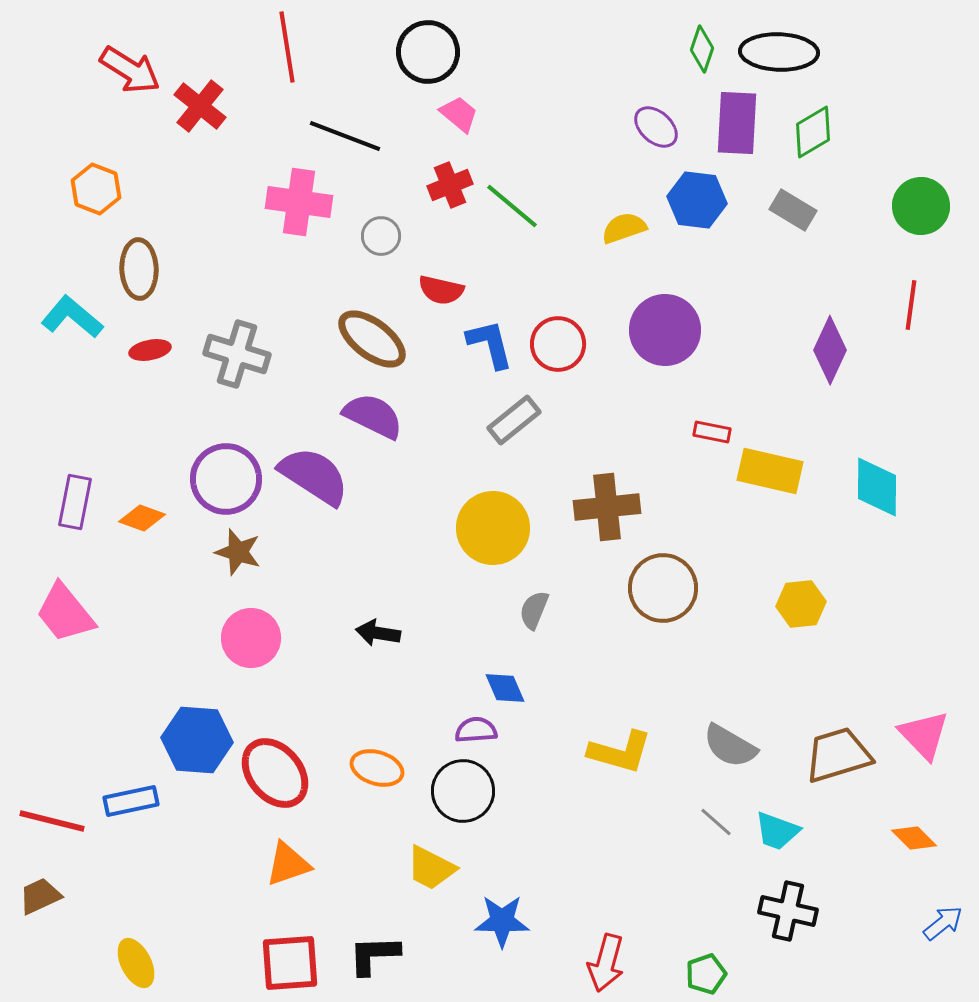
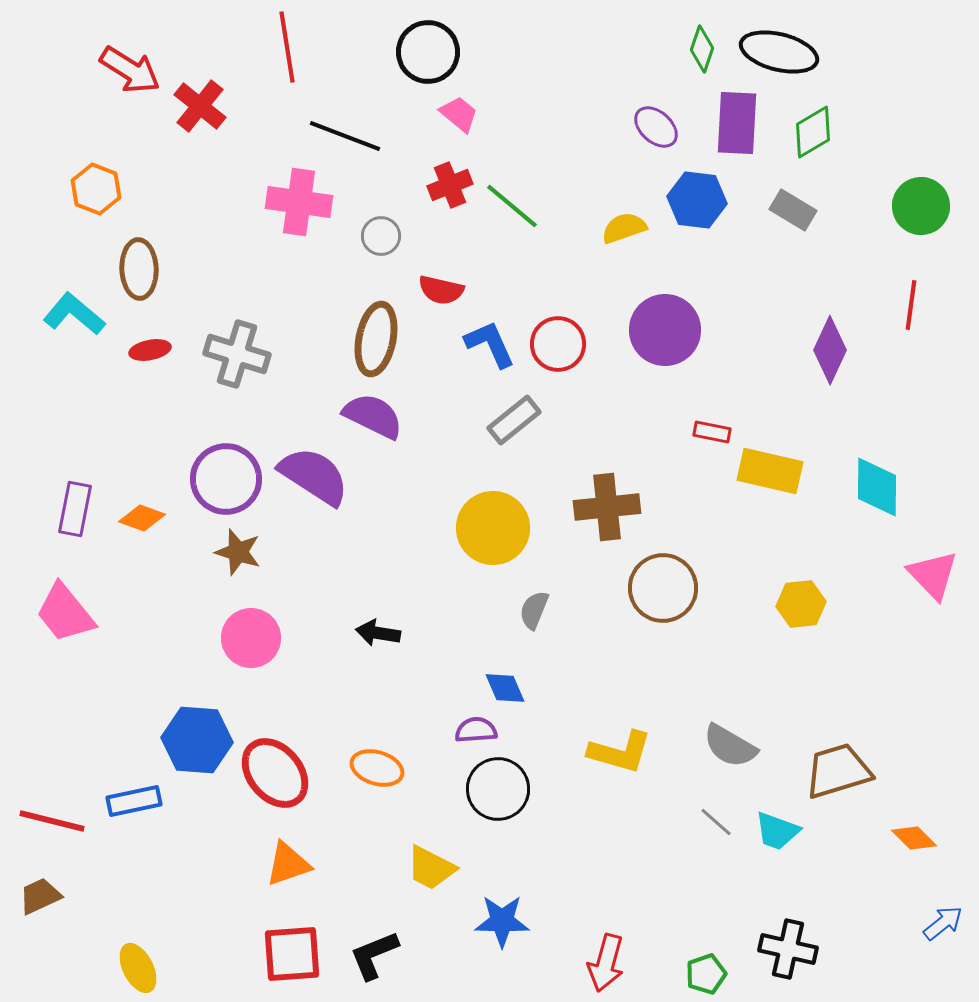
black ellipse at (779, 52): rotated 12 degrees clockwise
cyan L-shape at (72, 317): moved 2 px right, 3 px up
brown ellipse at (372, 339): moved 4 px right; rotated 64 degrees clockwise
blue L-shape at (490, 344): rotated 10 degrees counterclockwise
purple rectangle at (75, 502): moved 7 px down
pink triangle at (924, 735): moved 9 px right, 160 px up
brown trapezoid at (838, 755): moved 16 px down
black circle at (463, 791): moved 35 px right, 2 px up
blue rectangle at (131, 801): moved 3 px right
black cross at (788, 911): moved 38 px down
black L-shape at (374, 955): rotated 20 degrees counterclockwise
yellow ellipse at (136, 963): moved 2 px right, 5 px down
red square at (290, 963): moved 2 px right, 9 px up
